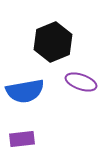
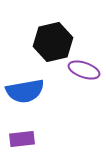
black hexagon: rotated 9 degrees clockwise
purple ellipse: moved 3 px right, 12 px up
